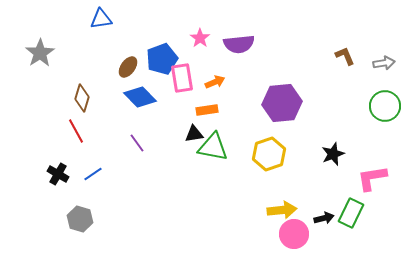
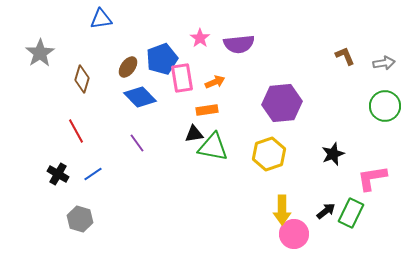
brown diamond: moved 19 px up
yellow arrow: rotated 96 degrees clockwise
black arrow: moved 2 px right, 7 px up; rotated 24 degrees counterclockwise
